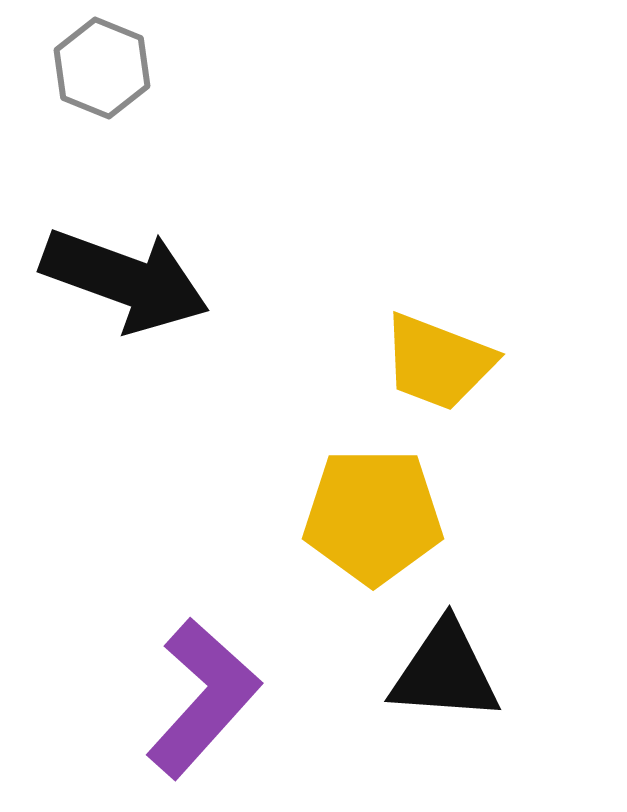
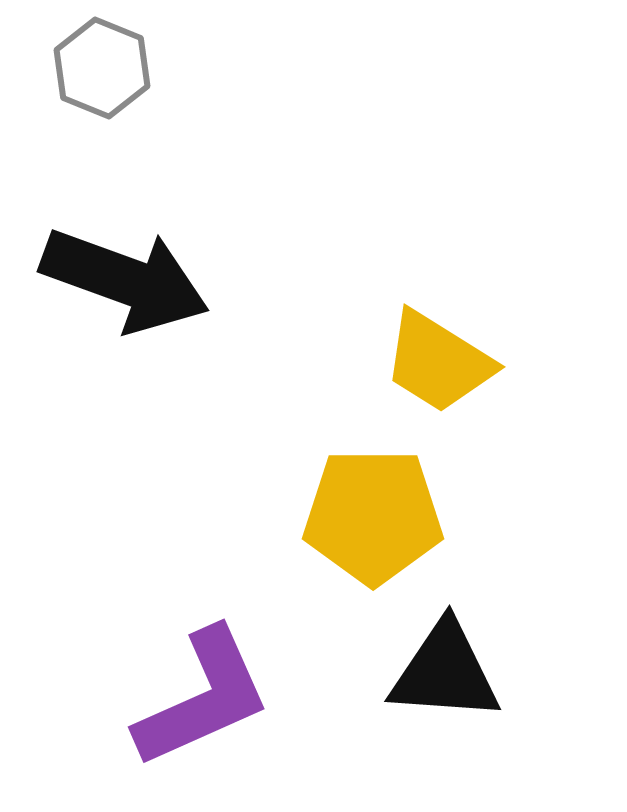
yellow trapezoid: rotated 11 degrees clockwise
purple L-shape: rotated 24 degrees clockwise
